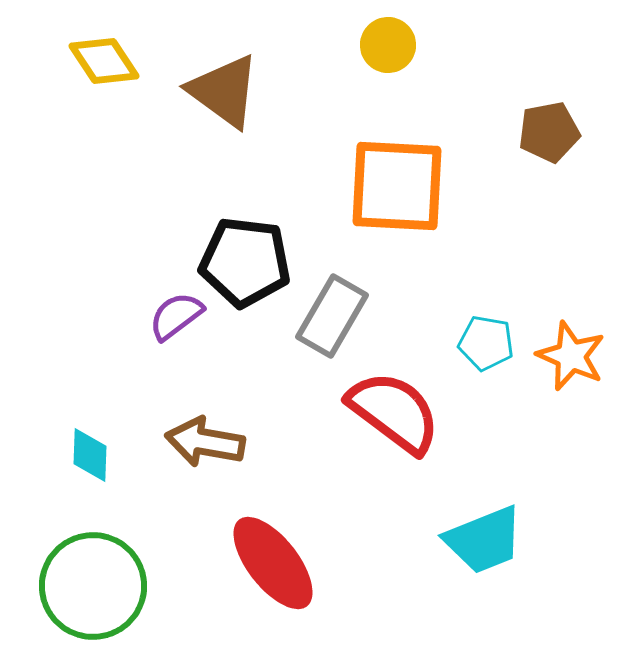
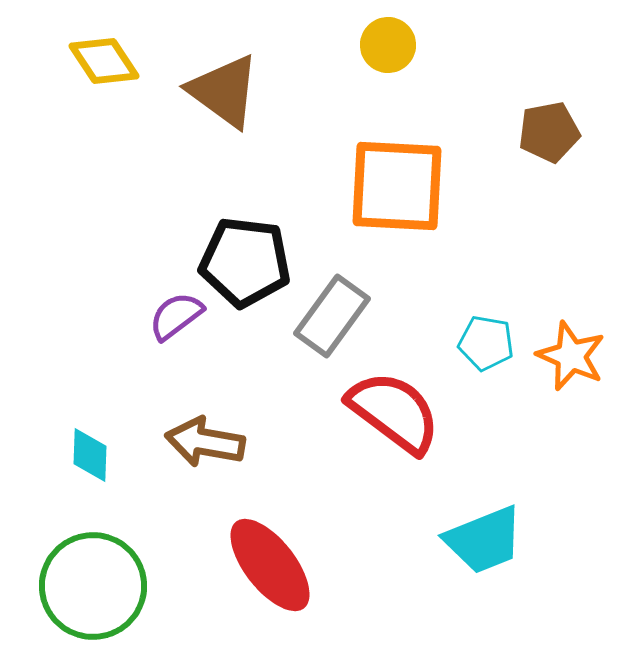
gray rectangle: rotated 6 degrees clockwise
red ellipse: moved 3 px left, 2 px down
